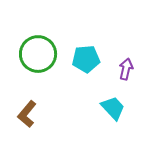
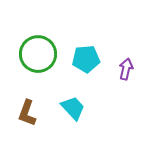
cyan trapezoid: moved 40 px left
brown L-shape: moved 1 px up; rotated 20 degrees counterclockwise
